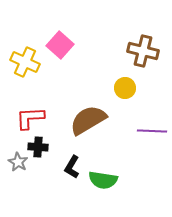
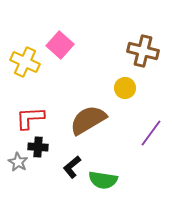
purple line: moved 1 px left, 2 px down; rotated 56 degrees counterclockwise
black L-shape: rotated 20 degrees clockwise
